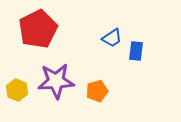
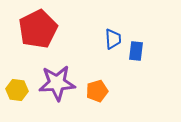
blue trapezoid: moved 1 px right, 1 px down; rotated 60 degrees counterclockwise
purple star: moved 1 px right, 2 px down
yellow hexagon: rotated 15 degrees counterclockwise
